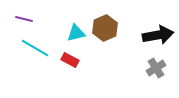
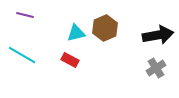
purple line: moved 1 px right, 4 px up
cyan line: moved 13 px left, 7 px down
